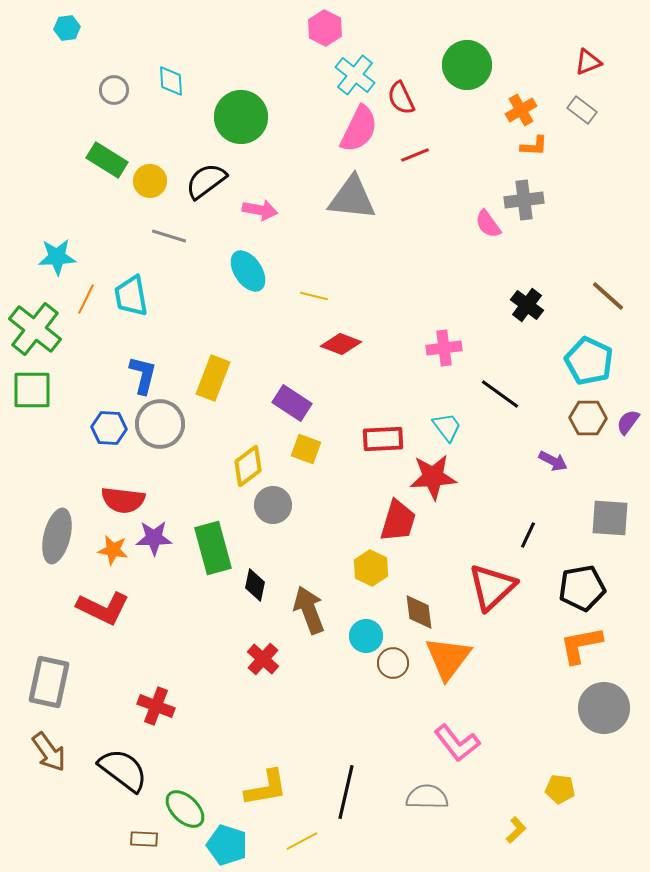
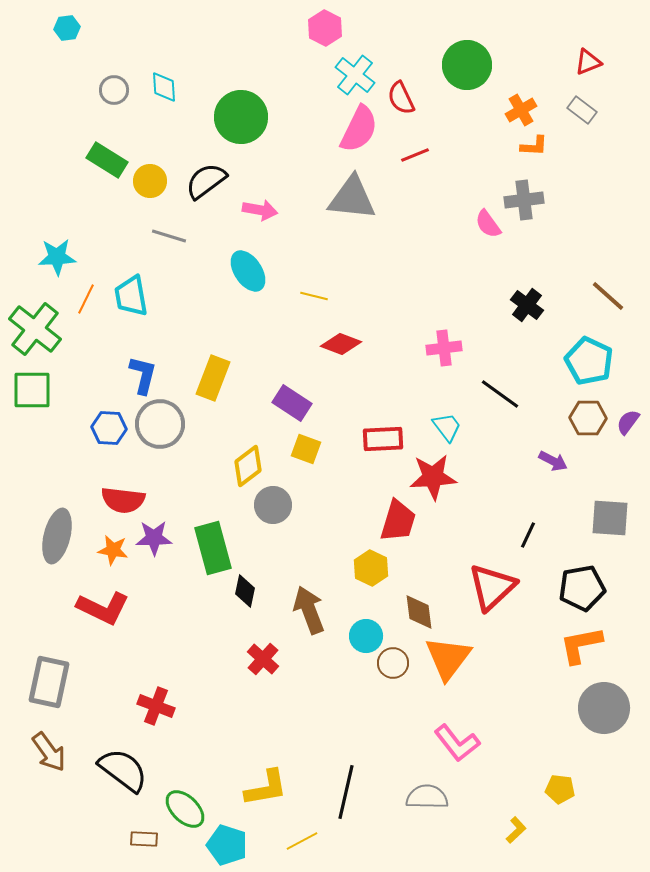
cyan diamond at (171, 81): moved 7 px left, 6 px down
black diamond at (255, 585): moved 10 px left, 6 px down
